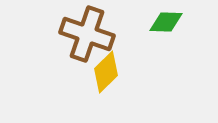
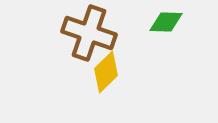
brown cross: moved 2 px right, 1 px up
